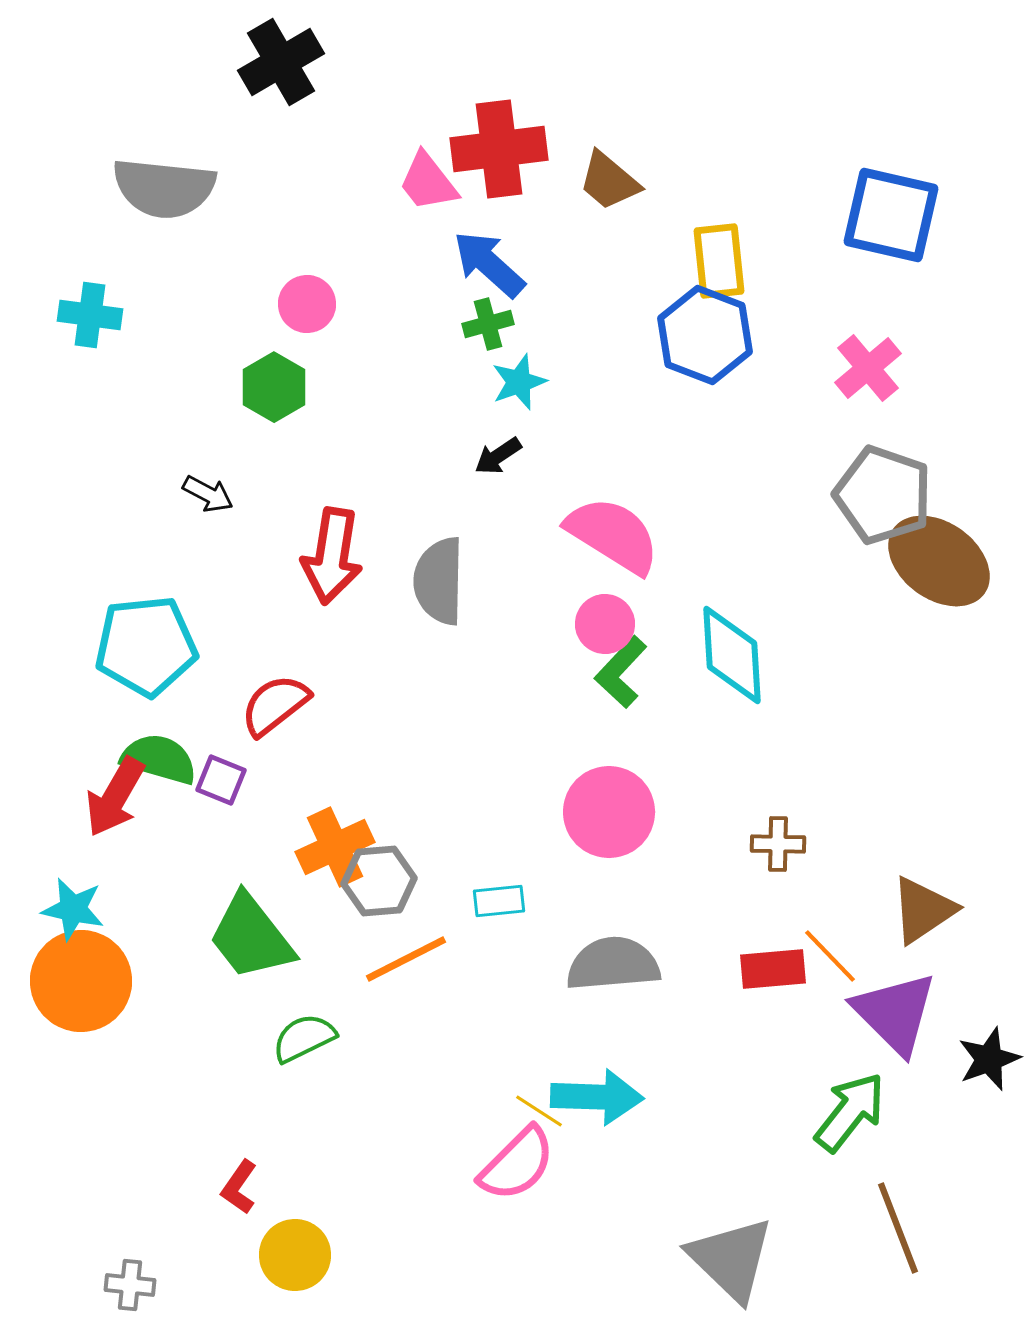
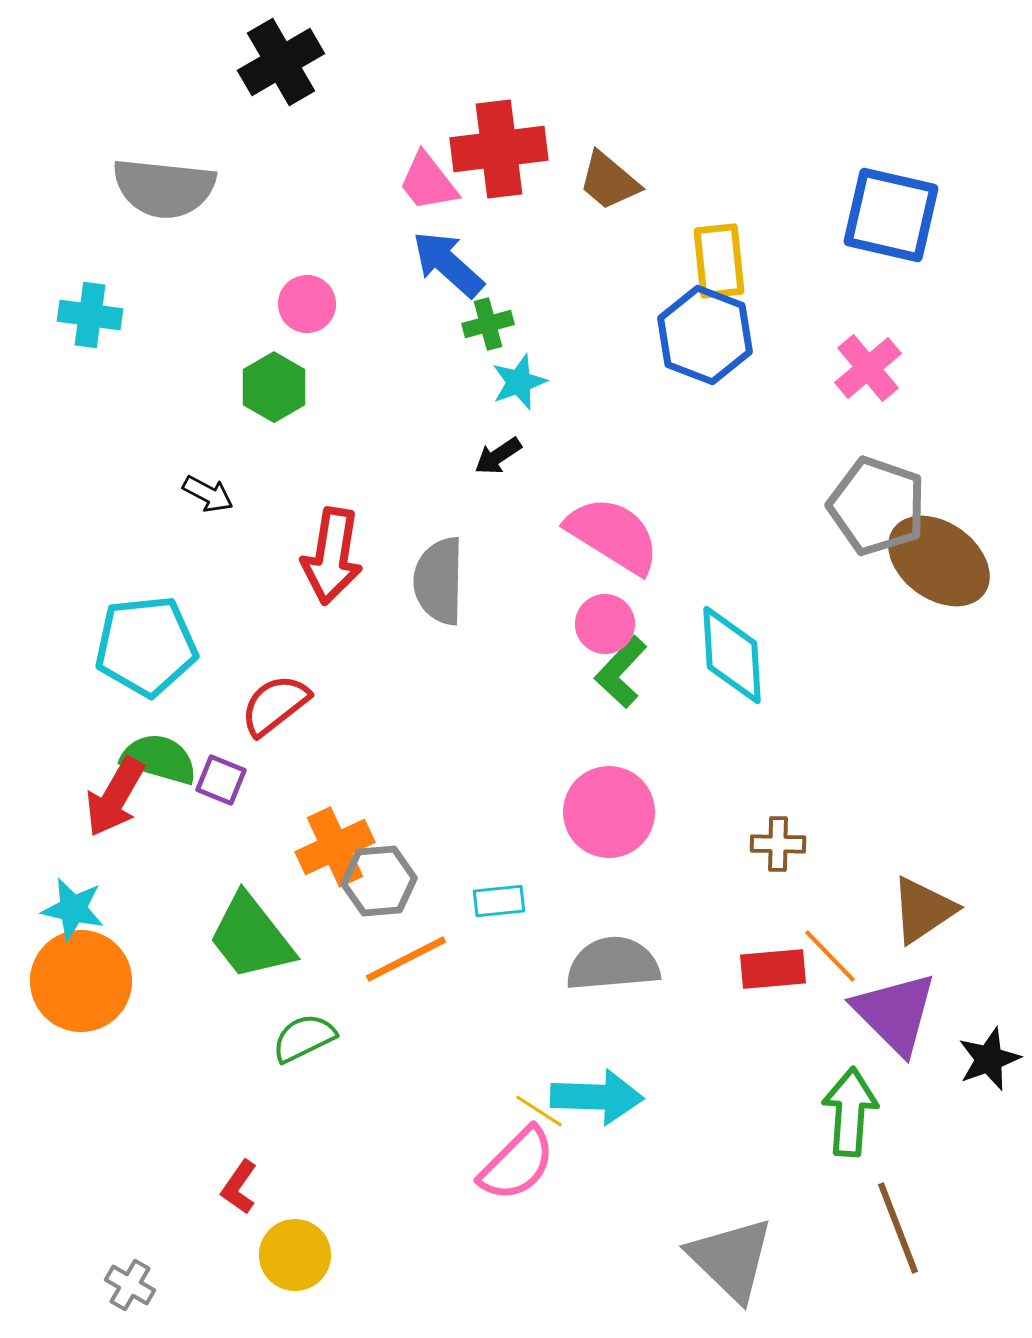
blue arrow at (489, 264): moved 41 px left
gray pentagon at (883, 495): moved 6 px left, 11 px down
green arrow at (850, 1112): rotated 34 degrees counterclockwise
gray cross at (130, 1285): rotated 24 degrees clockwise
